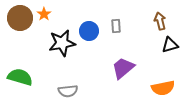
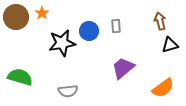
orange star: moved 2 px left, 1 px up
brown circle: moved 4 px left, 1 px up
orange semicircle: rotated 25 degrees counterclockwise
